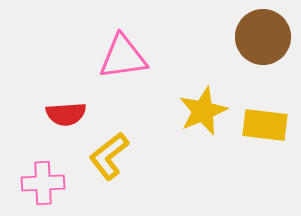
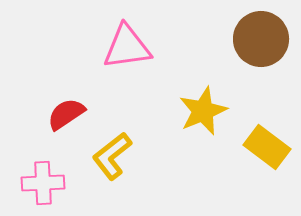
brown circle: moved 2 px left, 2 px down
pink triangle: moved 4 px right, 10 px up
red semicircle: rotated 150 degrees clockwise
yellow rectangle: moved 2 px right, 22 px down; rotated 30 degrees clockwise
yellow L-shape: moved 3 px right
